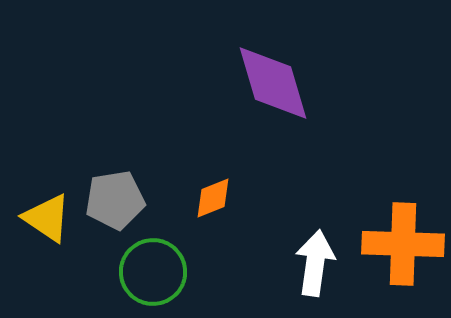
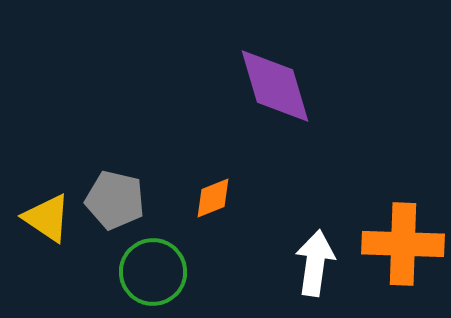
purple diamond: moved 2 px right, 3 px down
gray pentagon: rotated 22 degrees clockwise
